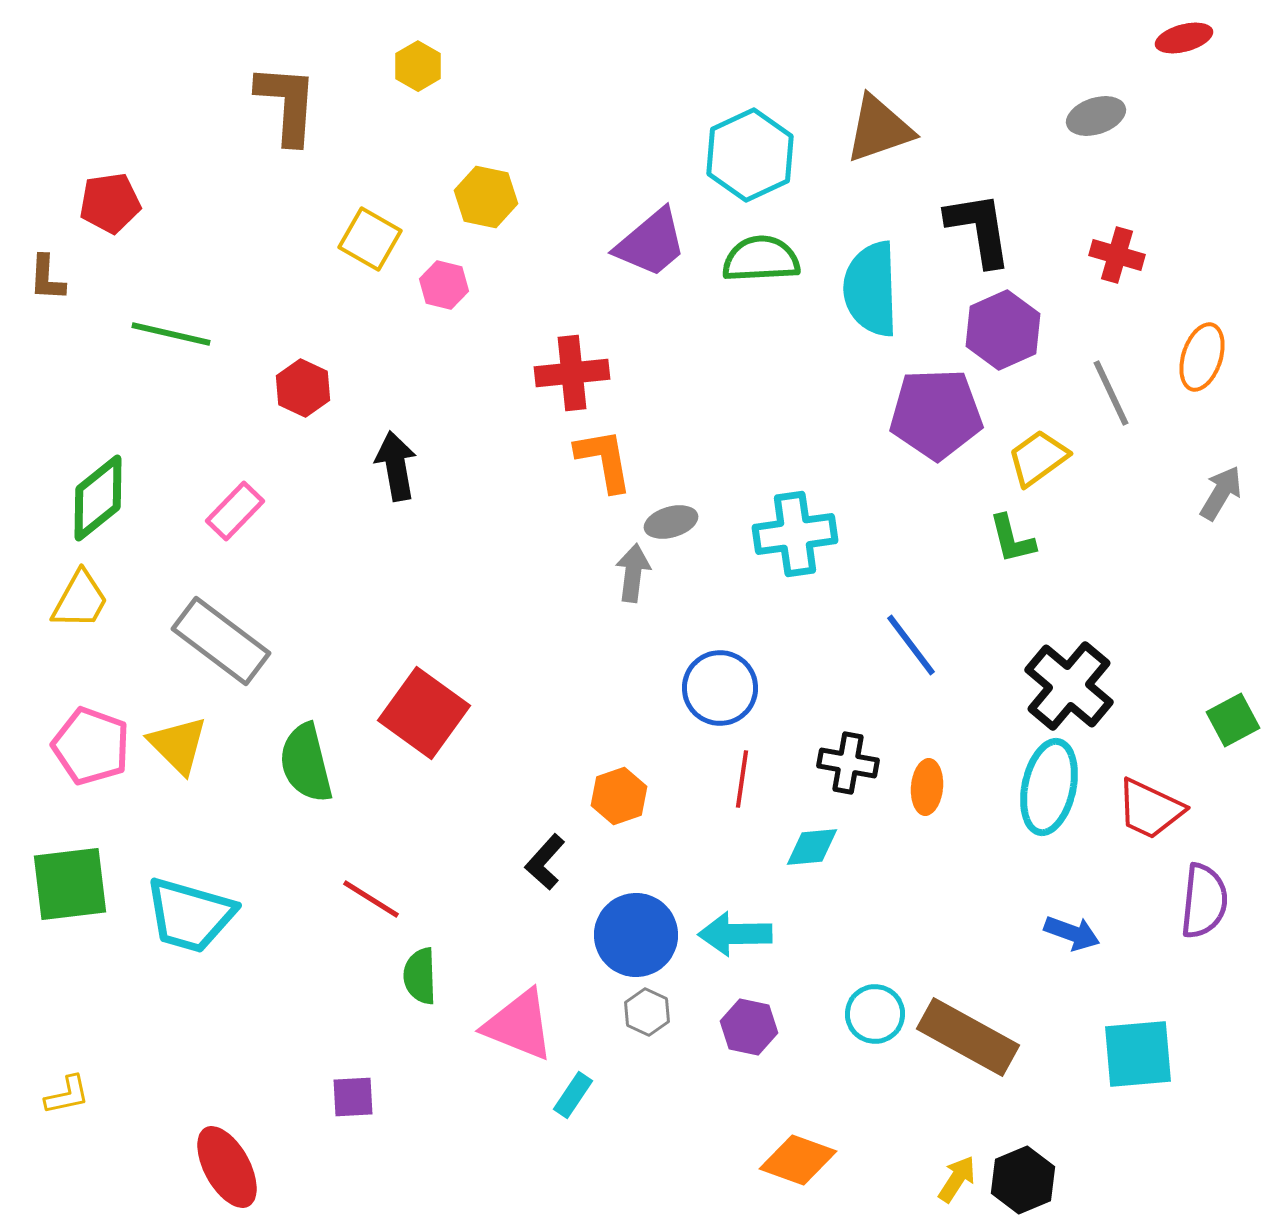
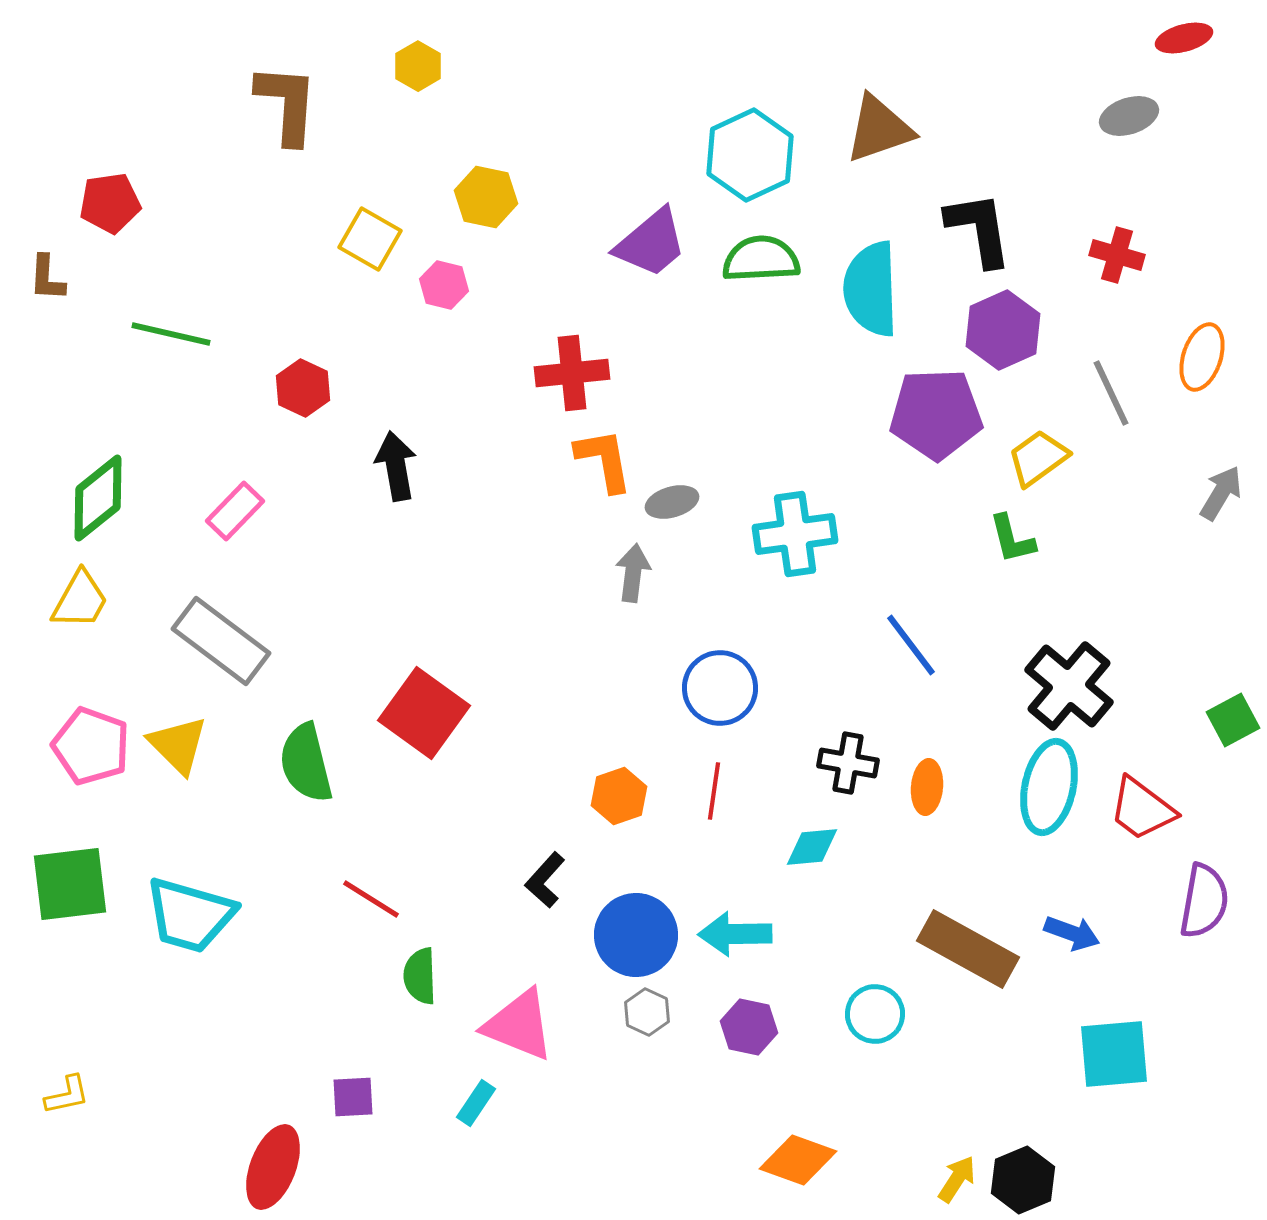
gray ellipse at (1096, 116): moved 33 px right
gray ellipse at (671, 522): moved 1 px right, 20 px up
red line at (742, 779): moved 28 px left, 12 px down
red trapezoid at (1150, 809): moved 8 px left; rotated 12 degrees clockwise
black L-shape at (545, 862): moved 18 px down
purple semicircle at (1204, 901): rotated 4 degrees clockwise
brown rectangle at (968, 1037): moved 88 px up
cyan square at (1138, 1054): moved 24 px left
cyan rectangle at (573, 1095): moved 97 px left, 8 px down
red ellipse at (227, 1167): moved 46 px right; rotated 50 degrees clockwise
